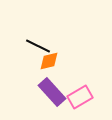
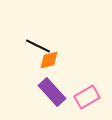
orange diamond: moved 1 px up
pink rectangle: moved 7 px right
